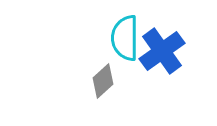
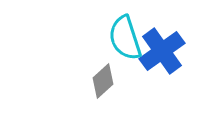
cyan semicircle: rotated 18 degrees counterclockwise
